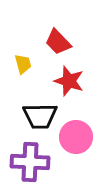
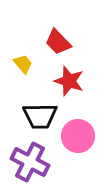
yellow trapezoid: rotated 25 degrees counterclockwise
pink circle: moved 2 px right, 1 px up
purple cross: rotated 24 degrees clockwise
